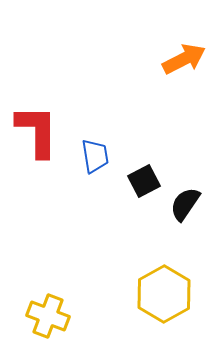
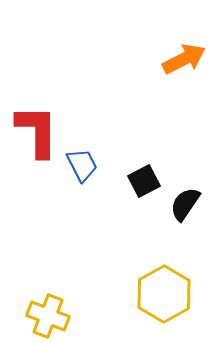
blue trapezoid: moved 13 px left, 9 px down; rotated 18 degrees counterclockwise
